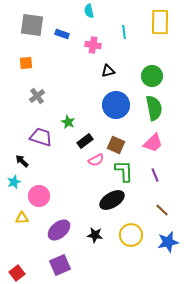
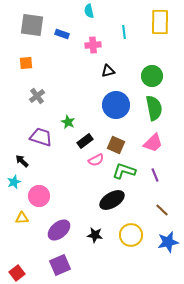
pink cross: rotated 14 degrees counterclockwise
green L-shape: rotated 70 degrees counterclockwise
